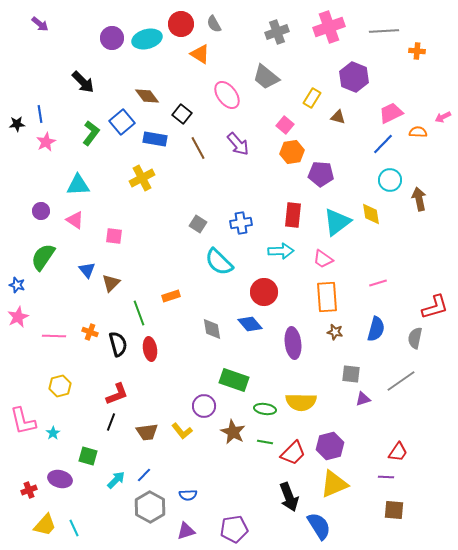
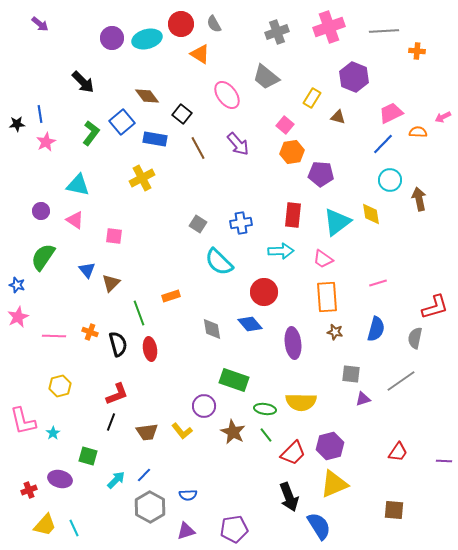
cyan triangle at (78, 185): rotated 15 degrees clockwise
green line at (265, 442): moved 1 px right, 7 px up; rotated 42 degrees clockwise
purple line at (386, 477): moved 58 px right, 16 px up
